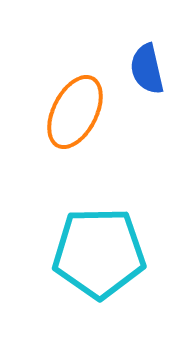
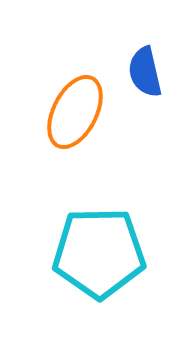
blue semicircle: moved 2 px left, 3 px down
